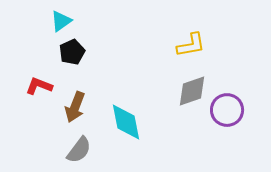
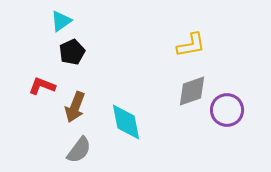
red L-shape: moved 3 px right
